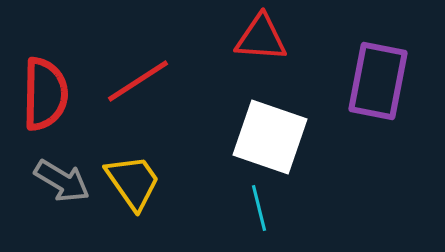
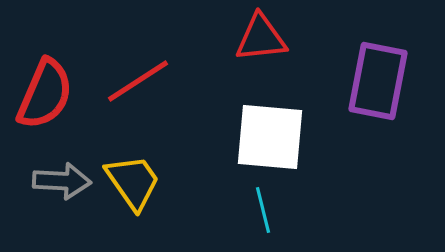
red triangle: rotated 10 degrees counterclockwise
red semicircle: rotated 22 degrees clockwise
white square: rotated 14 degrees counterclockwise
gray arrow: rotated 28 degrees counterclockwise
cyan line: moved 4 px right, 2 px down
